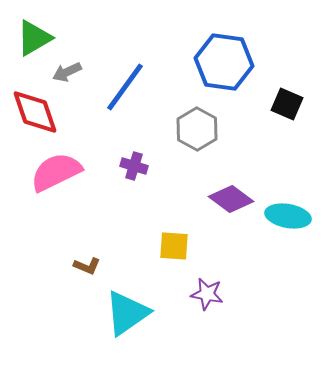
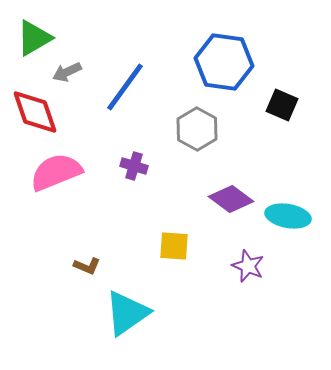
black square: moved 5 px left, 1 px down
pink semicircle: rotated 4 degrees clockwise
purple star: moved 41 px right, 28 px up; rotated 12 degrees clockwise
